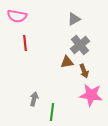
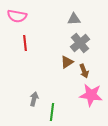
gray triangle: rotated 24 degrees clockwise
gray cross: moved 2 px up
brown triangle: rotated 24 degrees counterclockwise
